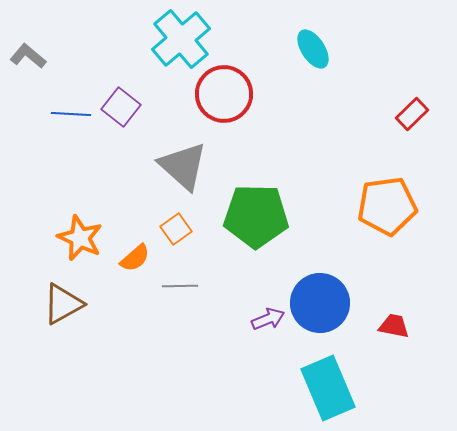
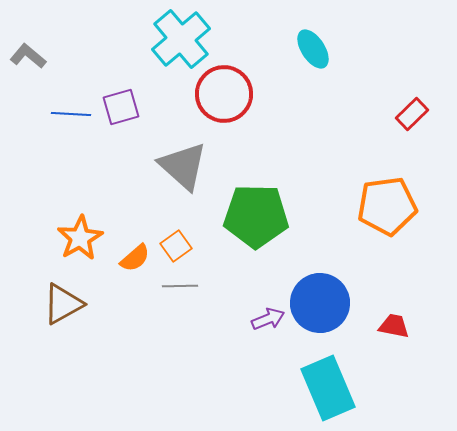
purple square: rotated 36 degrees clockwise
orange square: moved 17 px down
orange star: rotated 18 degrees clockwise
